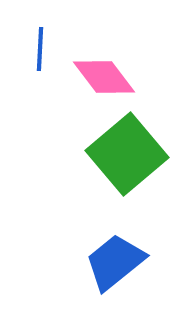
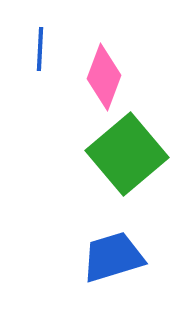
pink diamond: rotated 58 degrees clockwise
blue trapezoid: moved 2 px left, 5 px up; rotated 22 degrees clockwise
